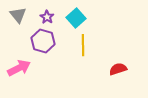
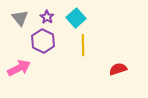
gray triangle: moved 2 px right, 3 px down
purple hexagon: rotated 10 degrees clockwise
